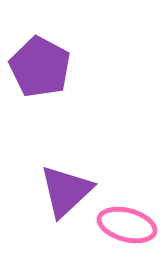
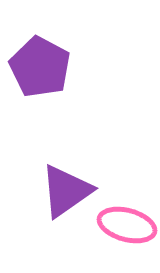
purple triangle: rotated 8 degrees clockwise
